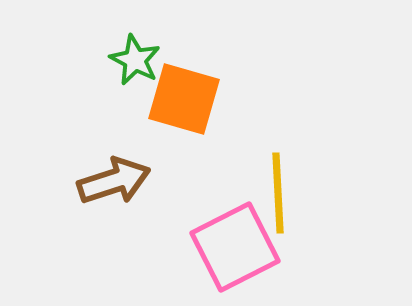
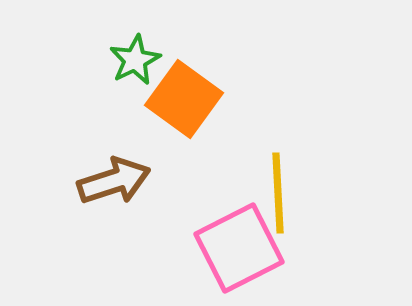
green star: rotated 18 degrees clockwise
orange square: rotated 20 degrees clockwise
pink square: moved 4 px right, 1 px down
